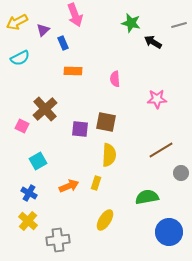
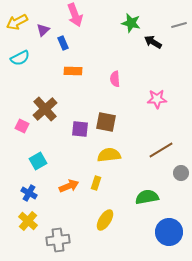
yellow semicircle: rotated 100 degrees counterclockwise
